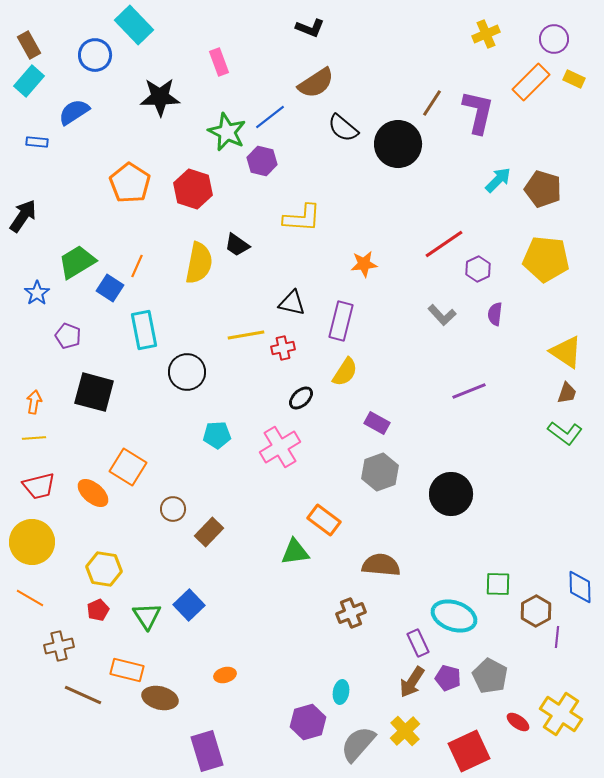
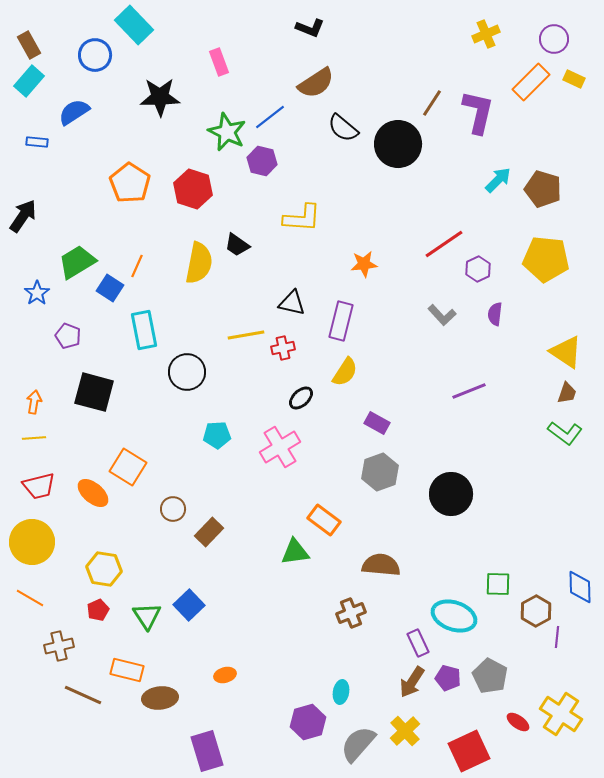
brown ellipse at (160, 698): rotated 20 degrees counterclockwise
